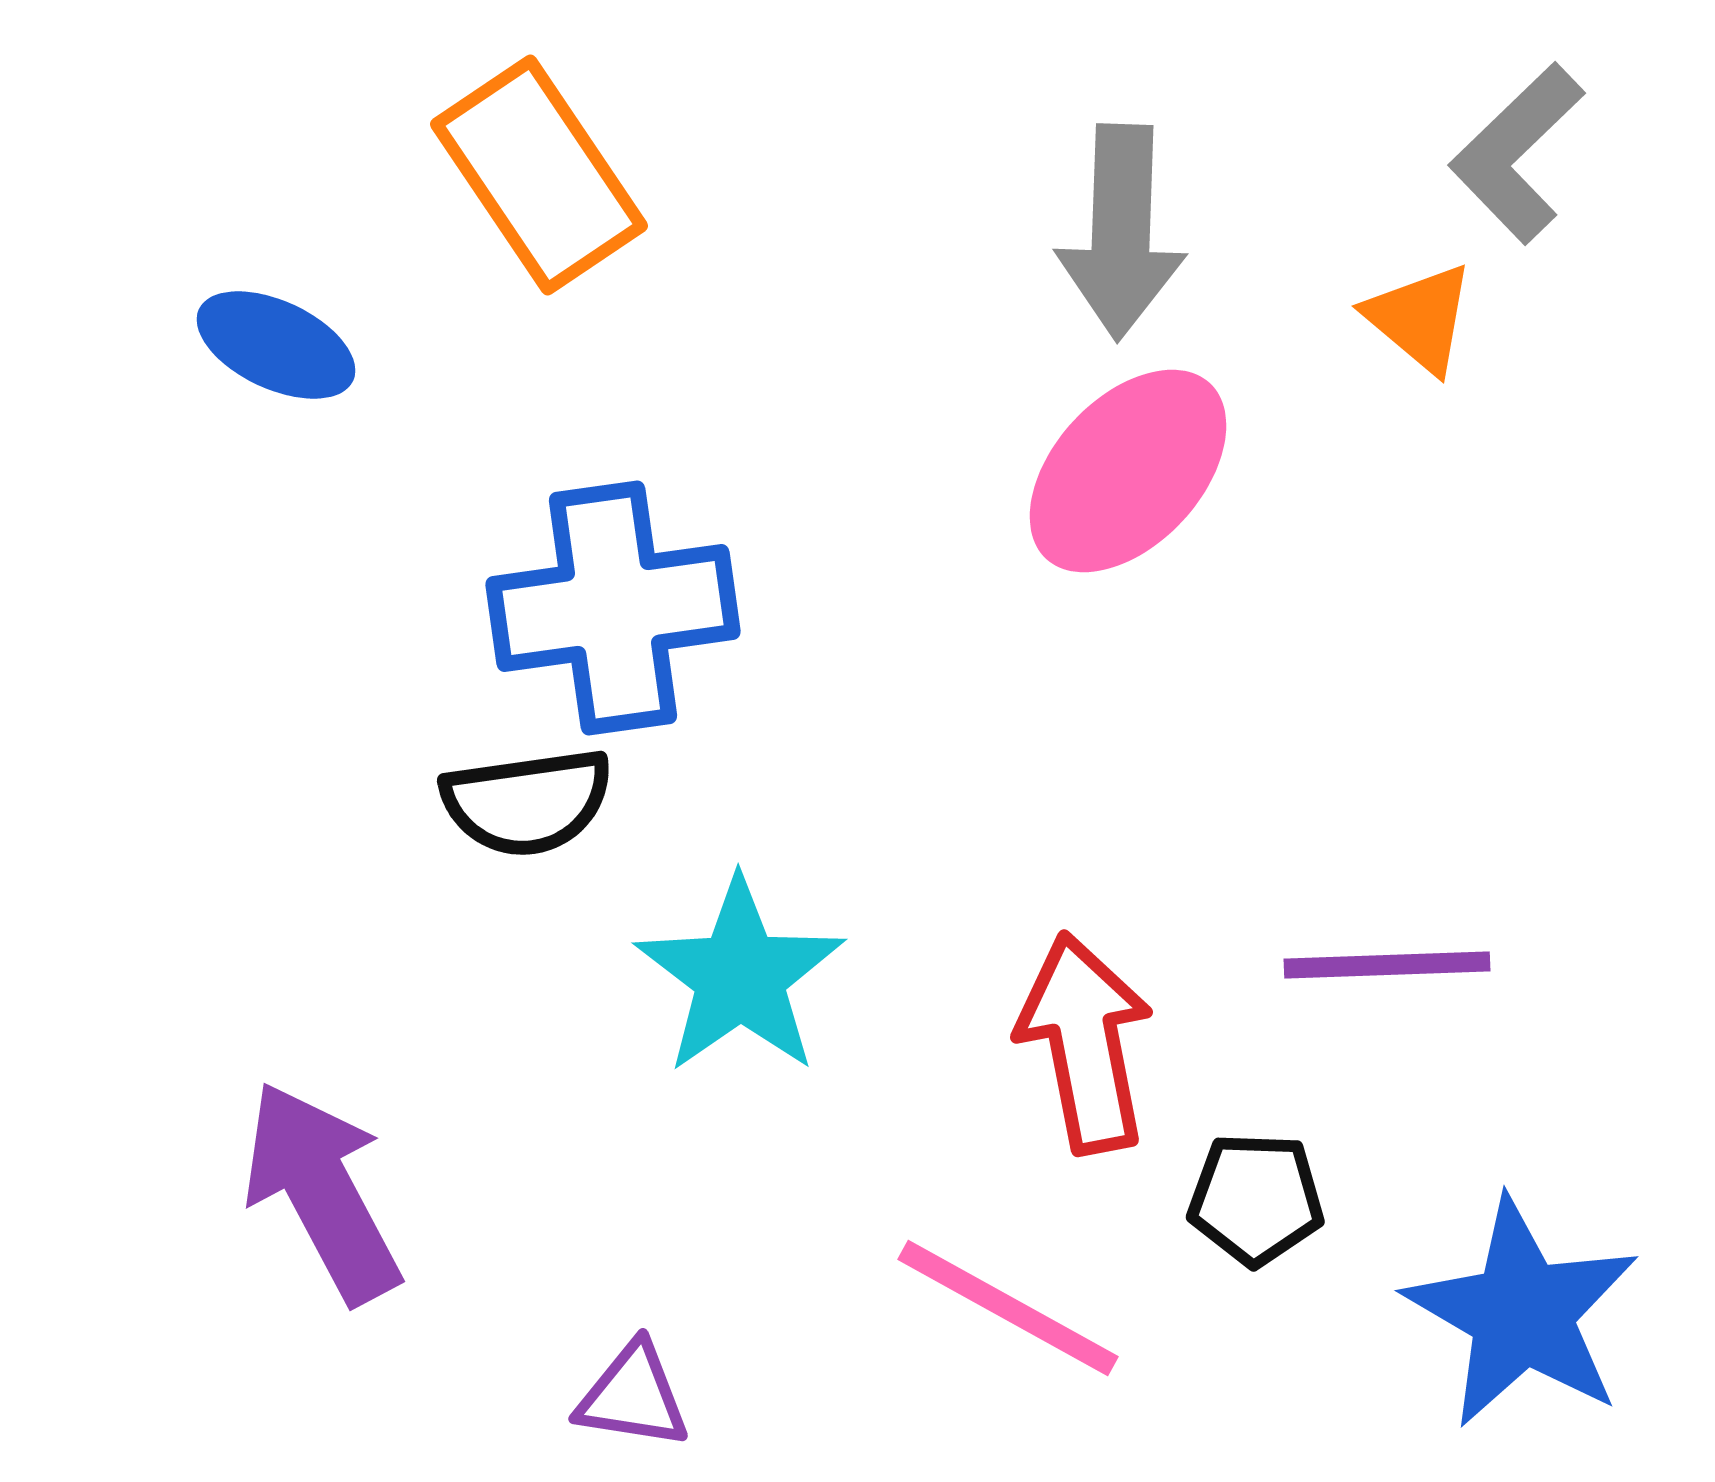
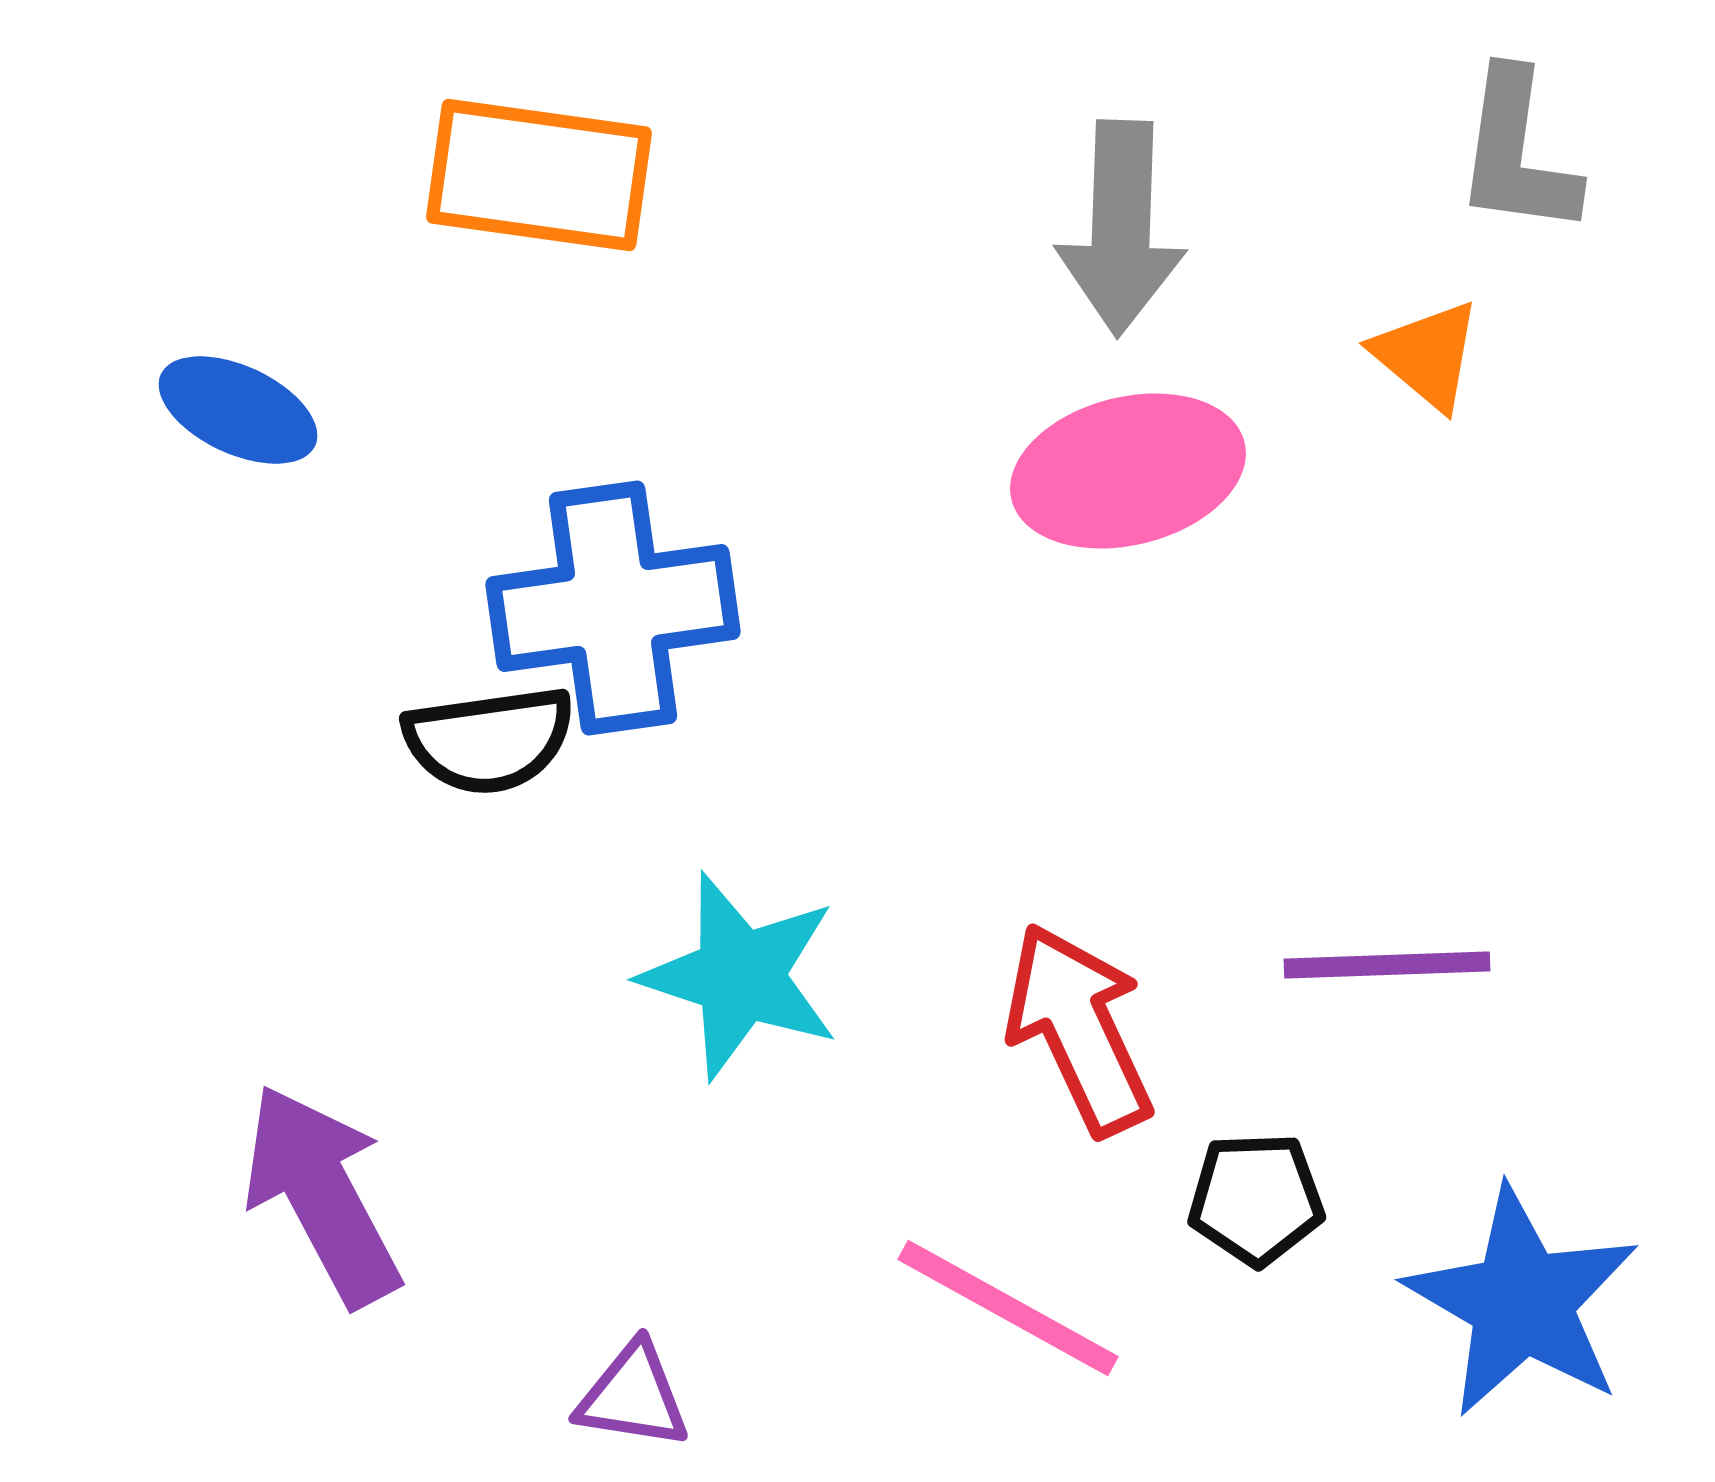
gray L-shape: rotated 38 degrees counterclockwise
orange rectangle: rotated 48 degrees counterclockwise
gray arrow: moved 4 px up
orange triangle: moved 7 px right, 37 px down
blue ellipse: moved 38 px left, 65 px down
pink ellipse: rotated 33 degrees clockwise
black semicircle: moved 38 px left, 62 px up
cyan star: rotated 19 degrees counterclockwise
red arrow: moved 6 px left, 14 px up; rotated 14 degrees counterclockwise
purple arrow: moved 3 px down
black pentagon: rotated 4 degrees counterclockwise
blue star: moved 11 px up
